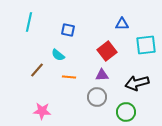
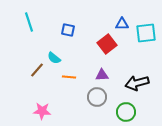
cyan line: rotated 30 degrees counterclockwise
cyan square: moved 12 px up
red square: moved 7 px up
cyan semicircle: moved 4 px left, 3 px down
